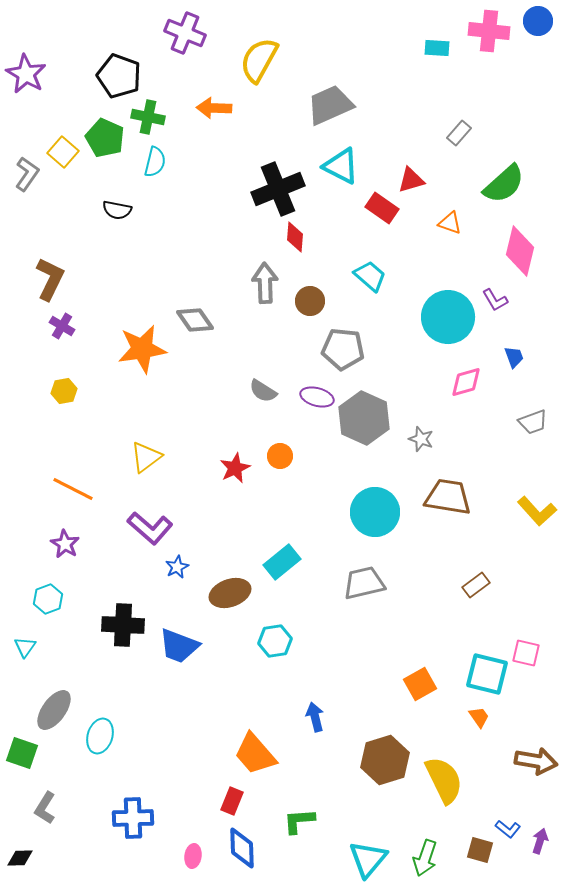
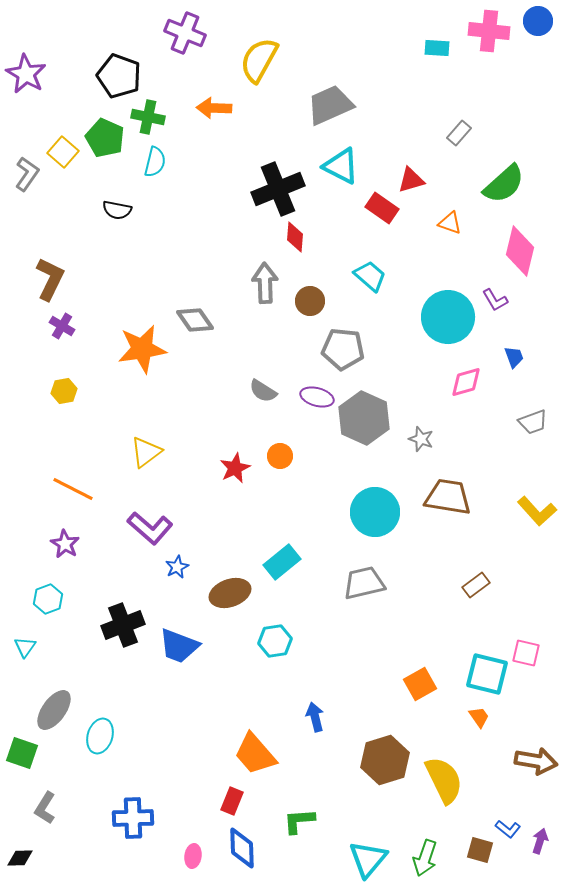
yellow triangle at (146, 457): moved 5 px up
black cross at (123, 625): rotated 24 degrees counterclockwise
